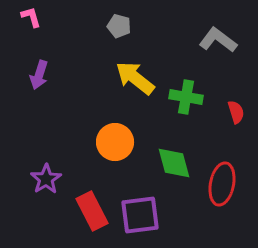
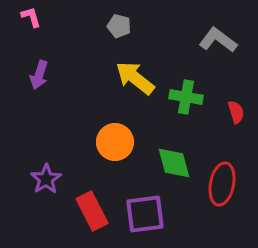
purple square: moved 5 px right, 1 px up
